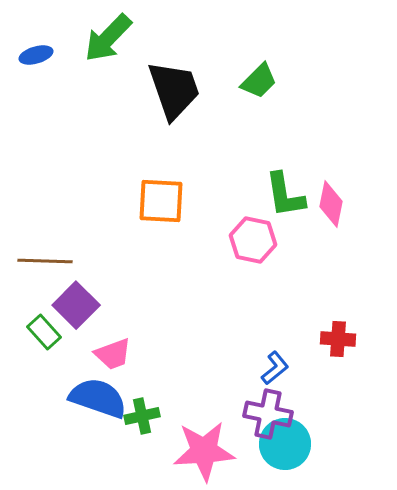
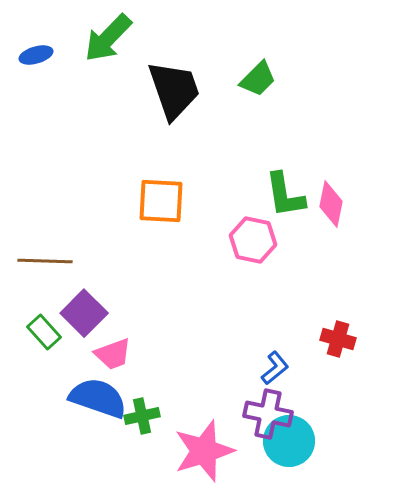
green trapezoid: moved 1 px left, 2 px up
purple square: moved 8 px right, 8 px down
red cross: rotated 12 degrees clockwise
cyan circle: moved 4 px right, 3 px up
pink star: rotated 14 degrees counterclockwise
